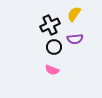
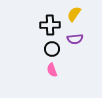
black cross: rotated 24 degrees clockwise
black circle: moved 2 px left, 2 px down
pink semicircle: rotated 48 degrees clockwise
